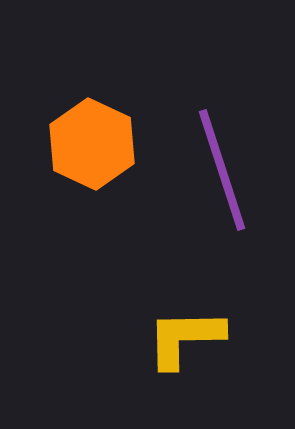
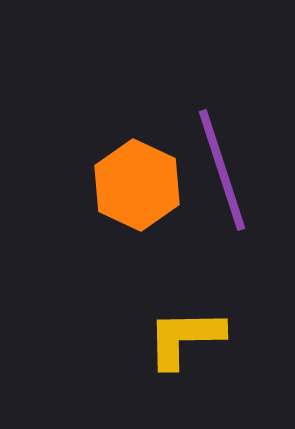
orange hexagon: moved 45 px right, 41 px down
